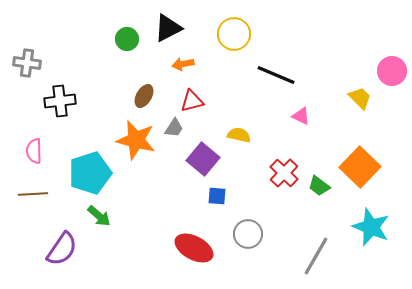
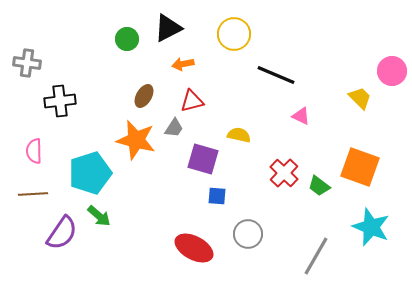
purple square: rotated 24 degrees counterclockwise
orange square: rotated 24 degrees counterclockwise
purple semicircle: moved 16 px up
